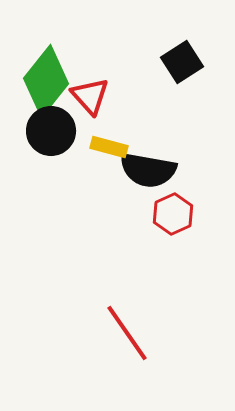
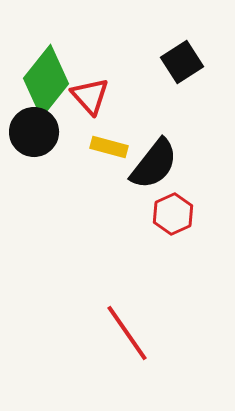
black circle: moved 17 px left, 1 px down
black semicircle: moved 6 px right, 6 px up; rotated 62 degrees counterclockwise
